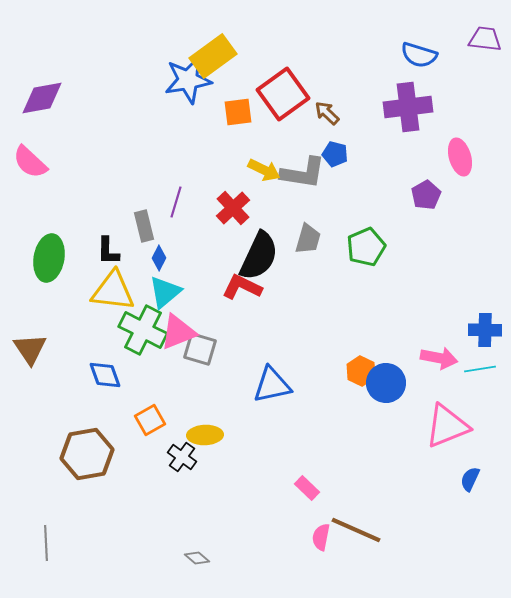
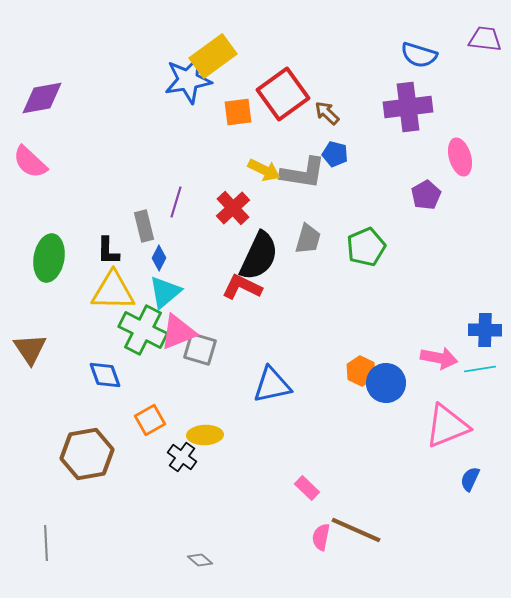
yellow triangle at (113, 291): rotated 6 degrees counterclockwise
gray diamond at (197, 558): moved 3 px right, 2 px down
